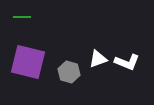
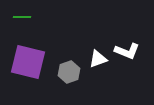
white L-shape: moved 11 px up
gray hexagon: rotated 25 degrees clockwise
